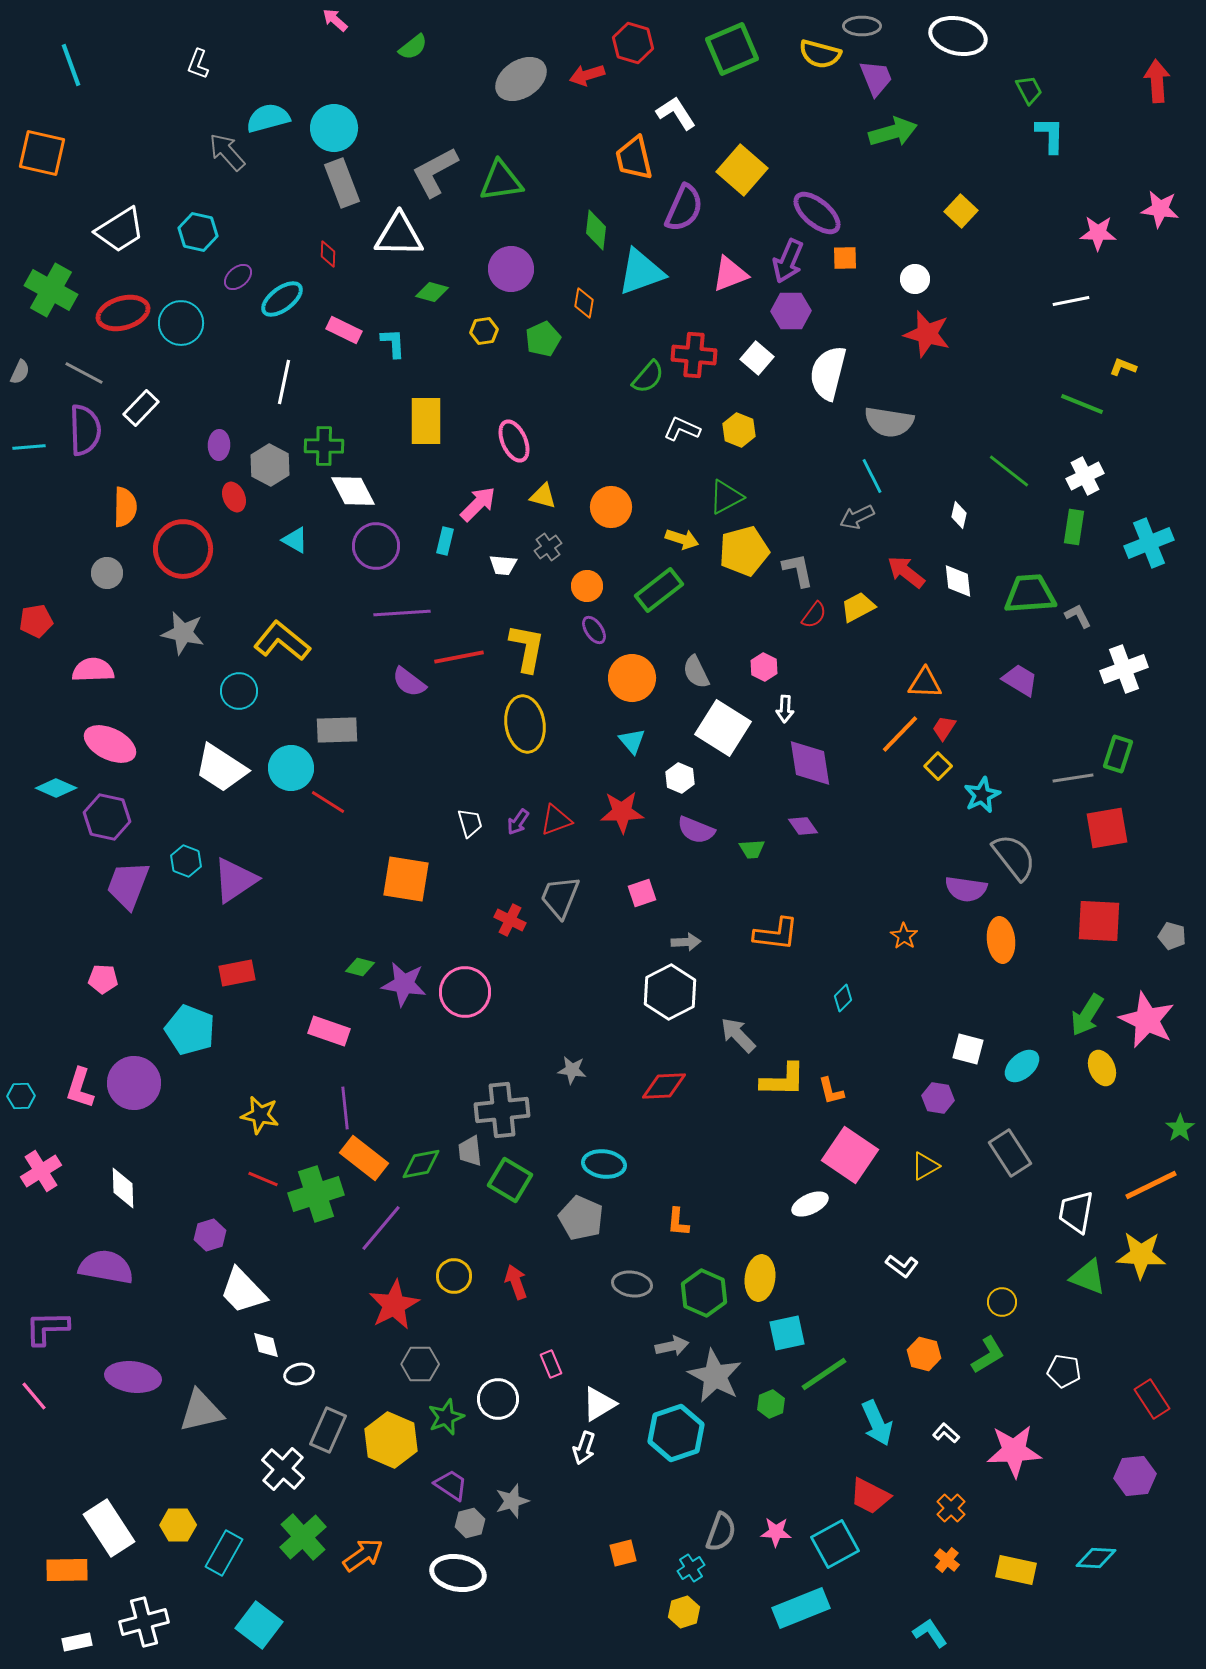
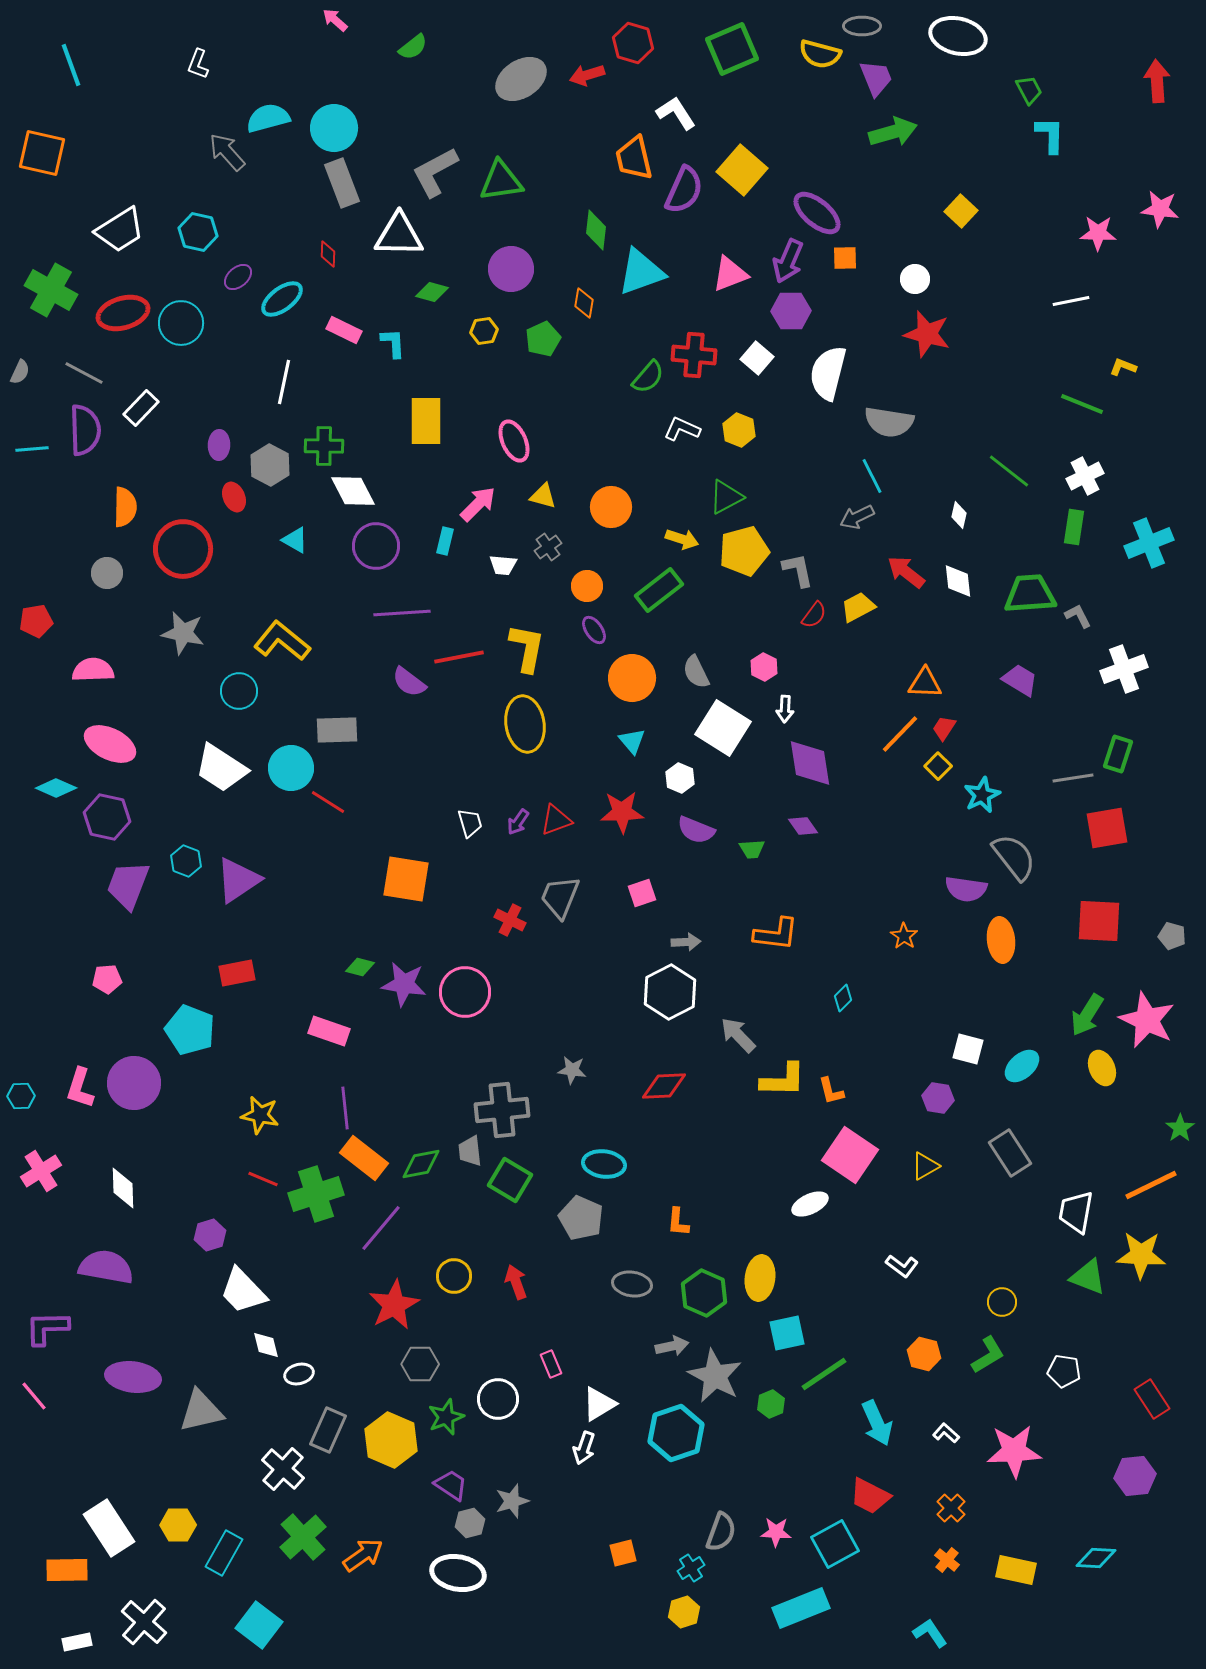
purple semicircle at (684, 208): moved 18 px up
cyan line at (29, 447): moved 3 px right, 2 px down
purple triangle at (235, 880): moved 3 px right
pink pentagon at (103, 979): moved 4 px right; rotated 8 degrees counterclockwise
white cross at (144, 1622): rotated 33 degrees counterclockwise
